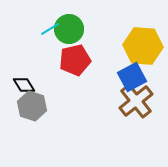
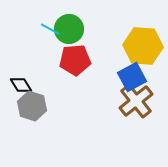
cyan line: rotated 60 degrees clockwise
red pentagon: rotated 8 degrees clockwise
black diamond: moved 3 px left
